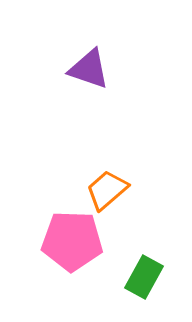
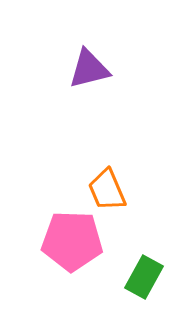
purple triangle: rotated 33 degrees counterclockwise
orange trapezoid: rotated 72 degrees counterclockwise
